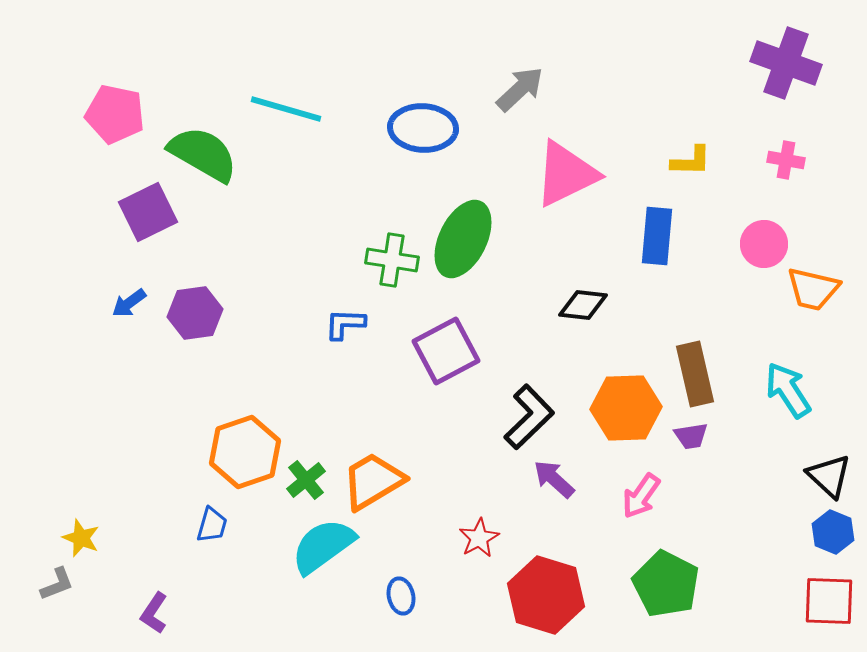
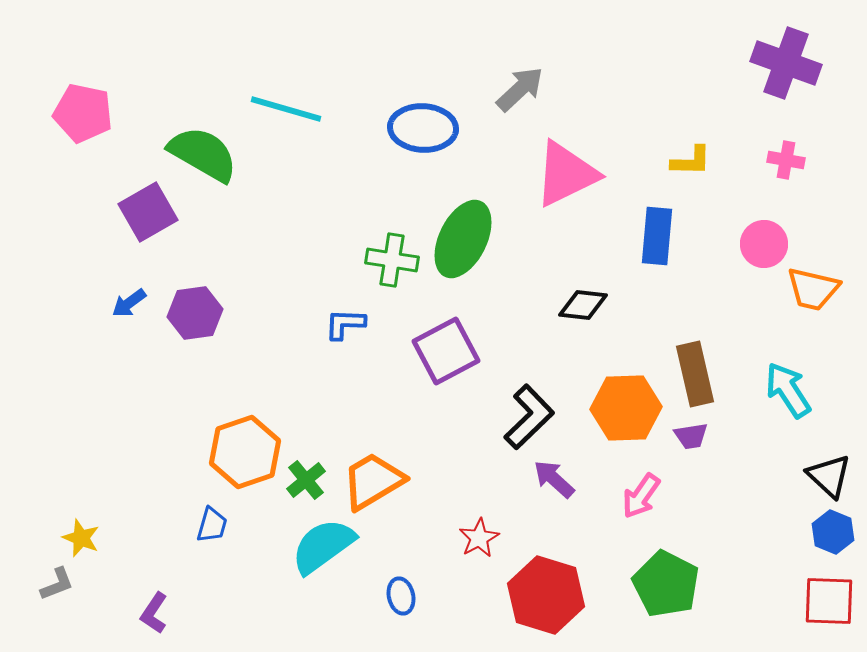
pink pentagon at (115, 114): moved 32 px left, 1 px up
purple square at (148, 212): rotated 4 degrees counterclockwise
